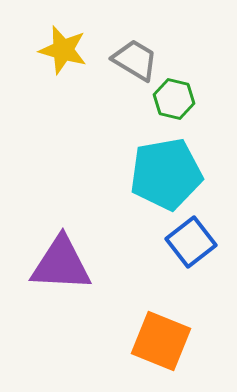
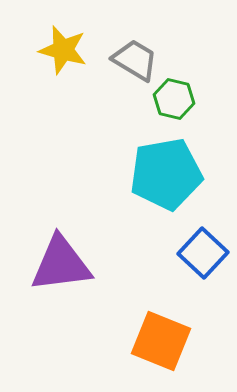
blue square: moved 12 px right, 11 px down; rotated 9 degrees counterclockwise
purple triangle: rotated 10 degrees counterclockwise
